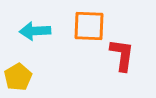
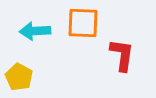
orange square: moved 6 px left, 3 px up
yellow pentagon: moved 1 px right; rotated 12 degrees counterclockwise
